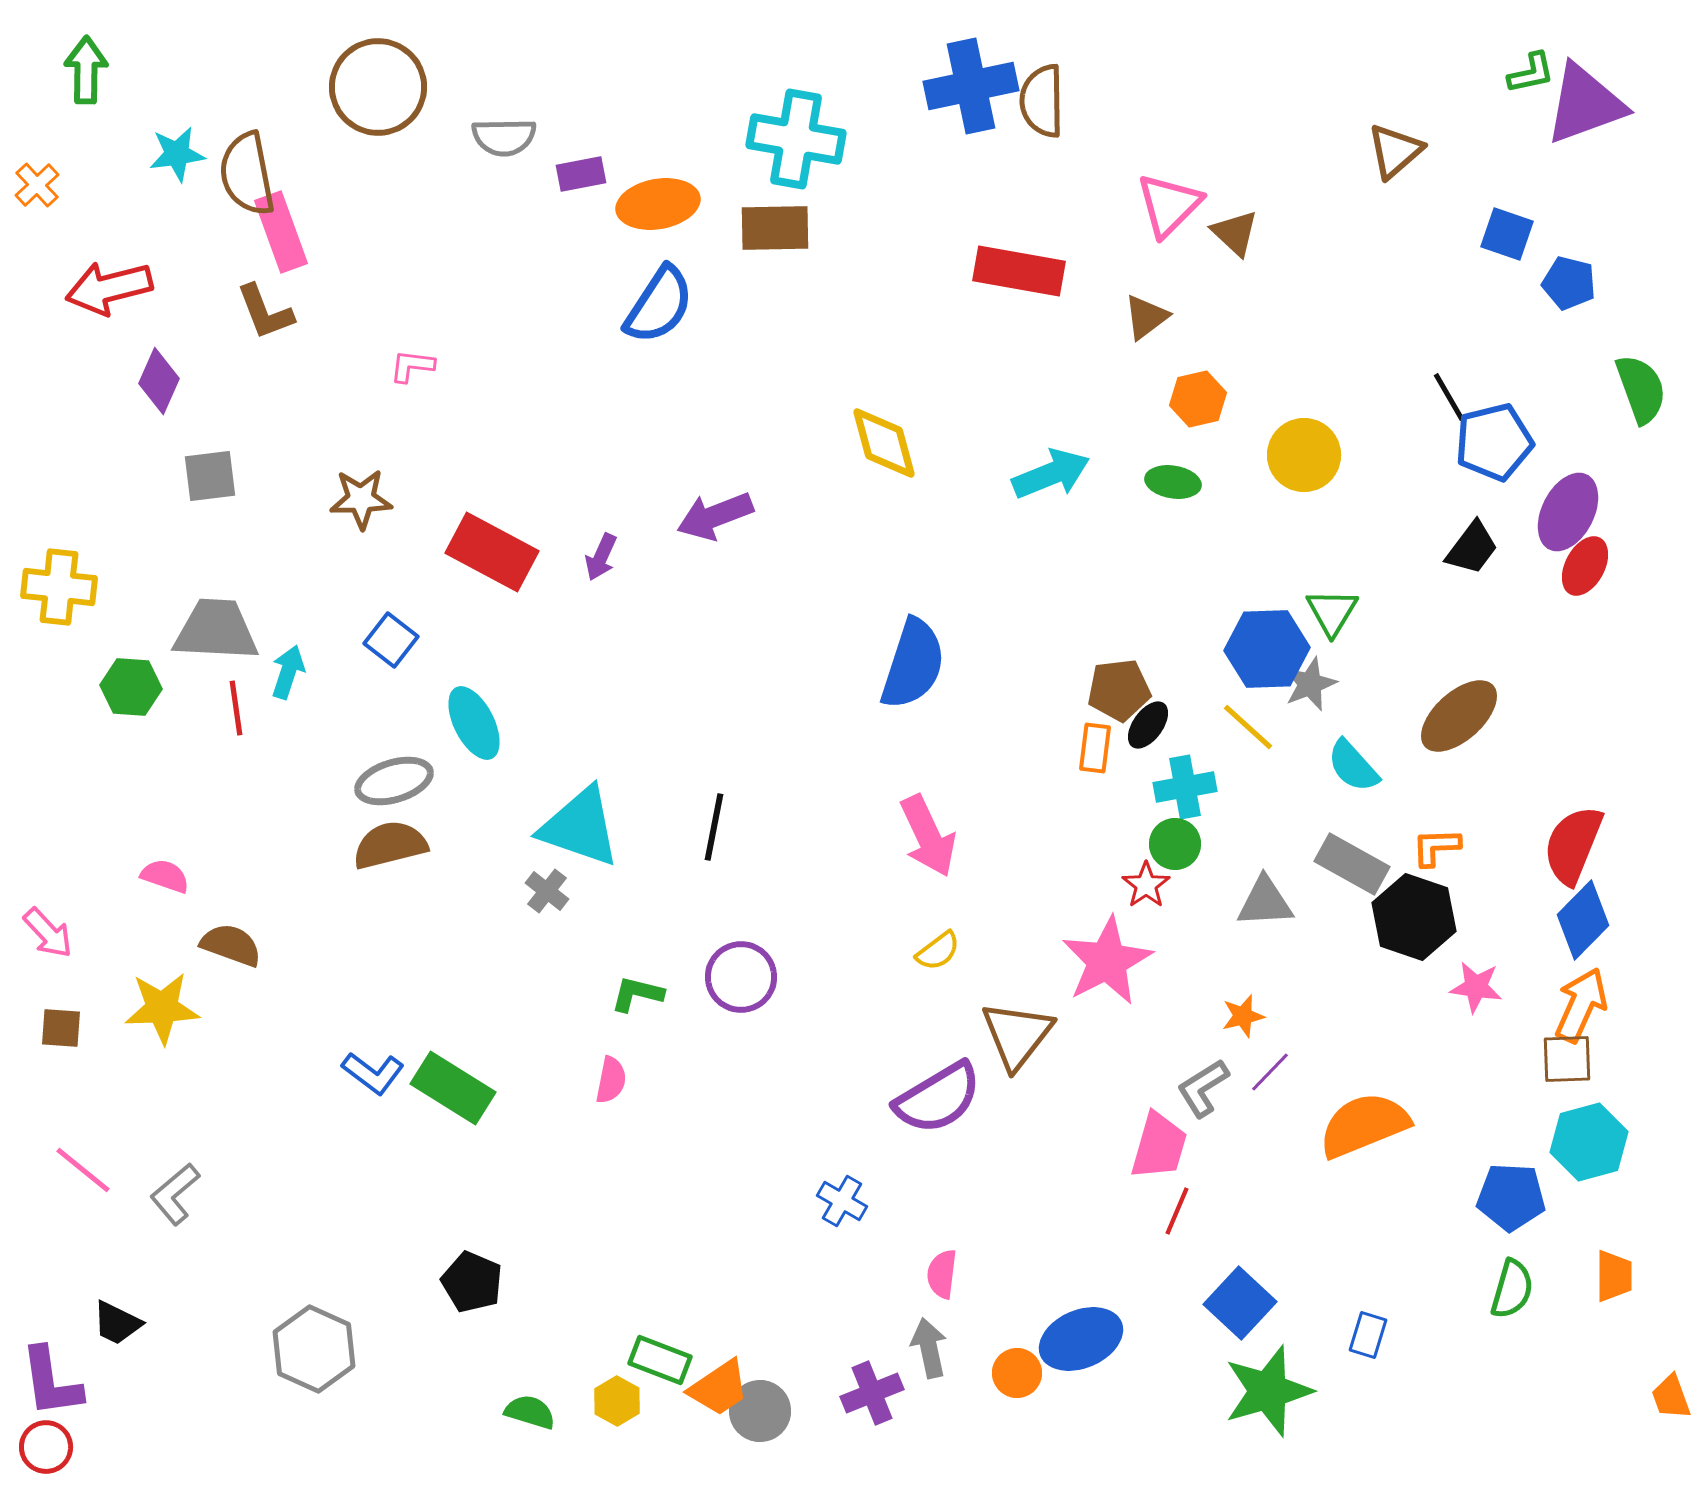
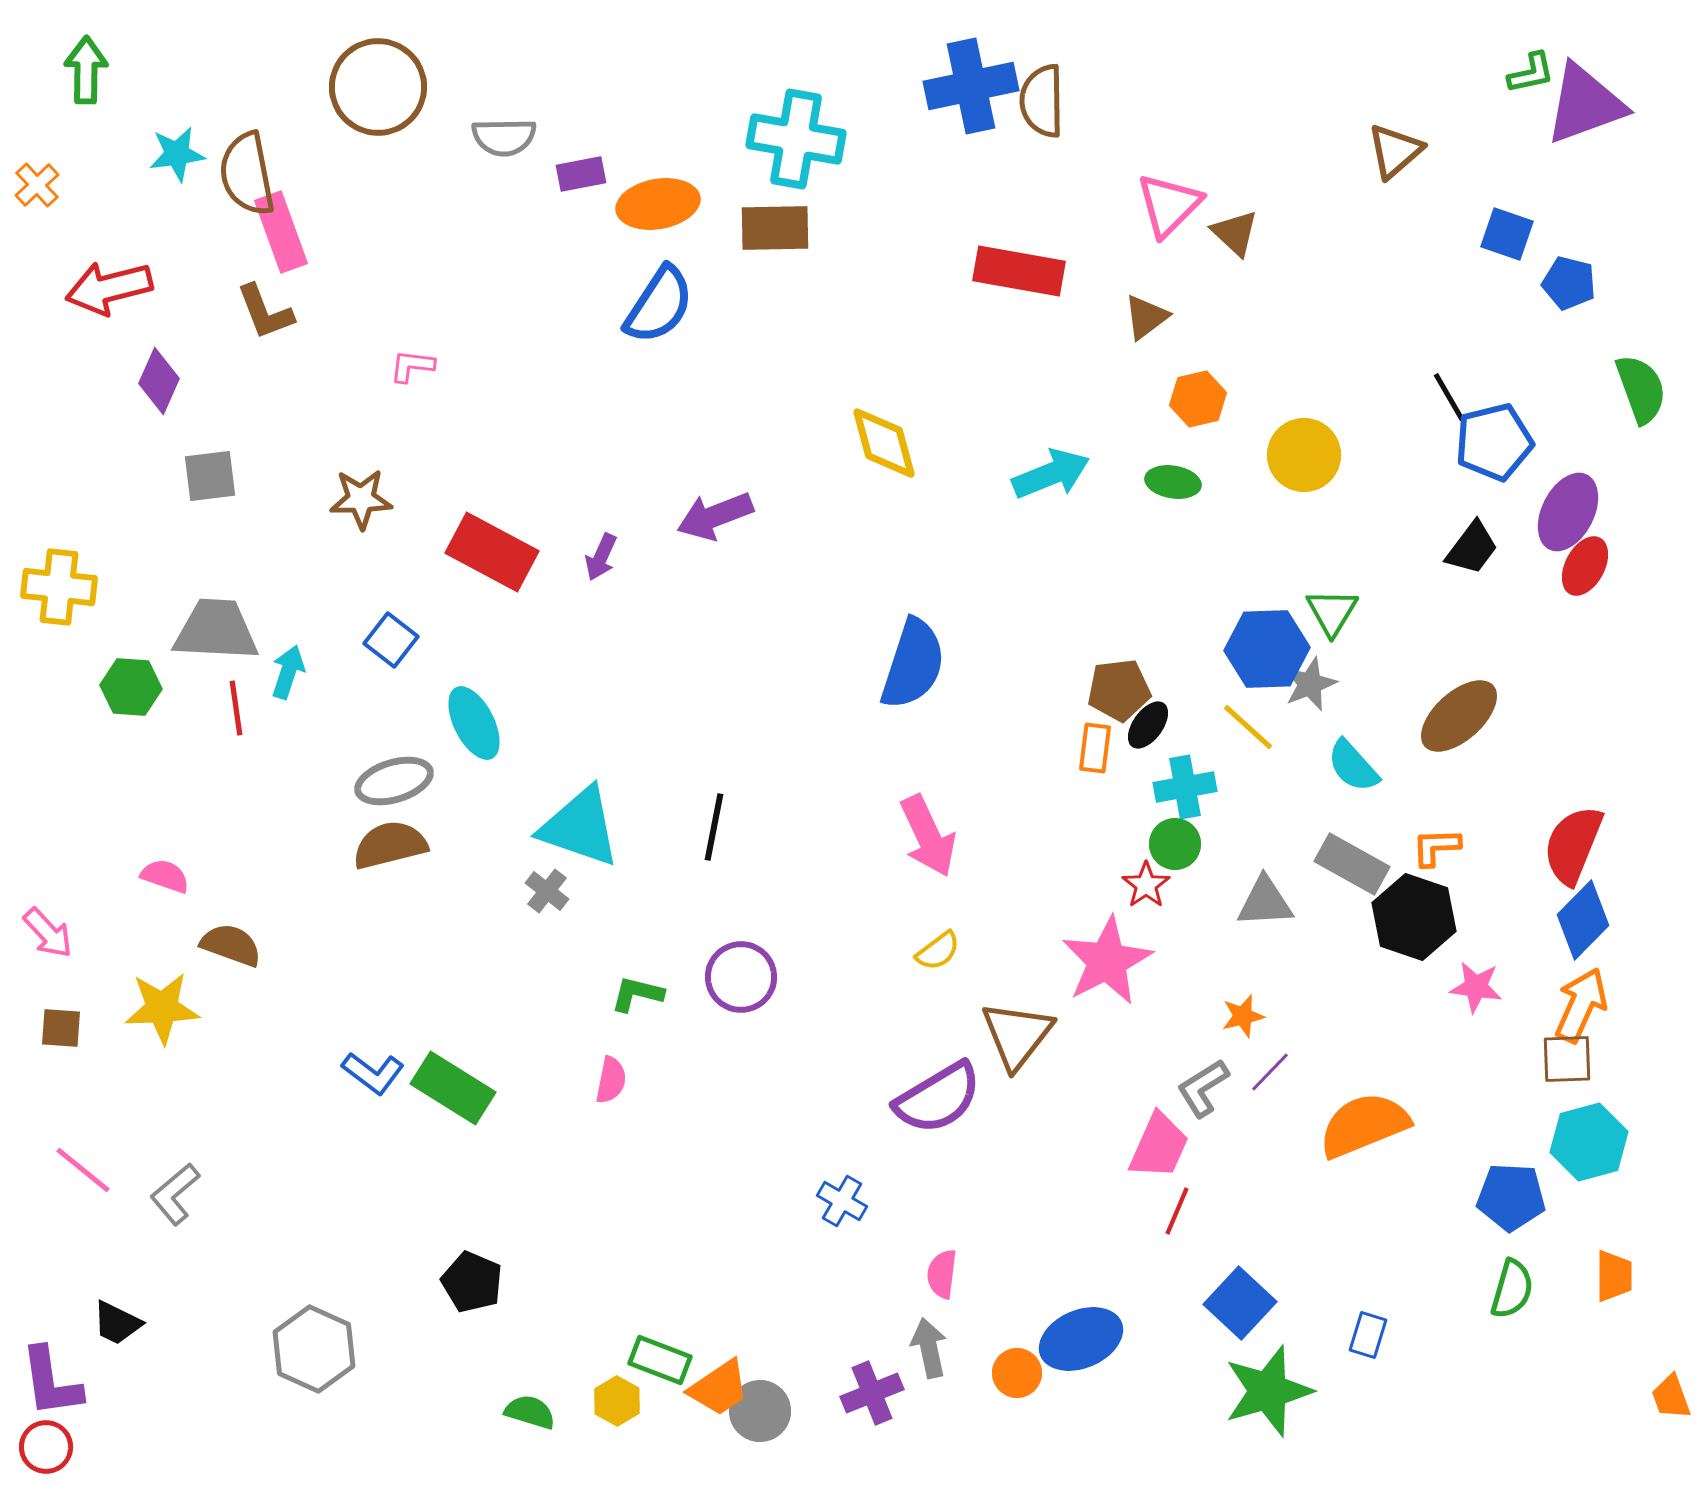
pink trapezoid at (1159, 1146): rotated 8 degrees clockwise
